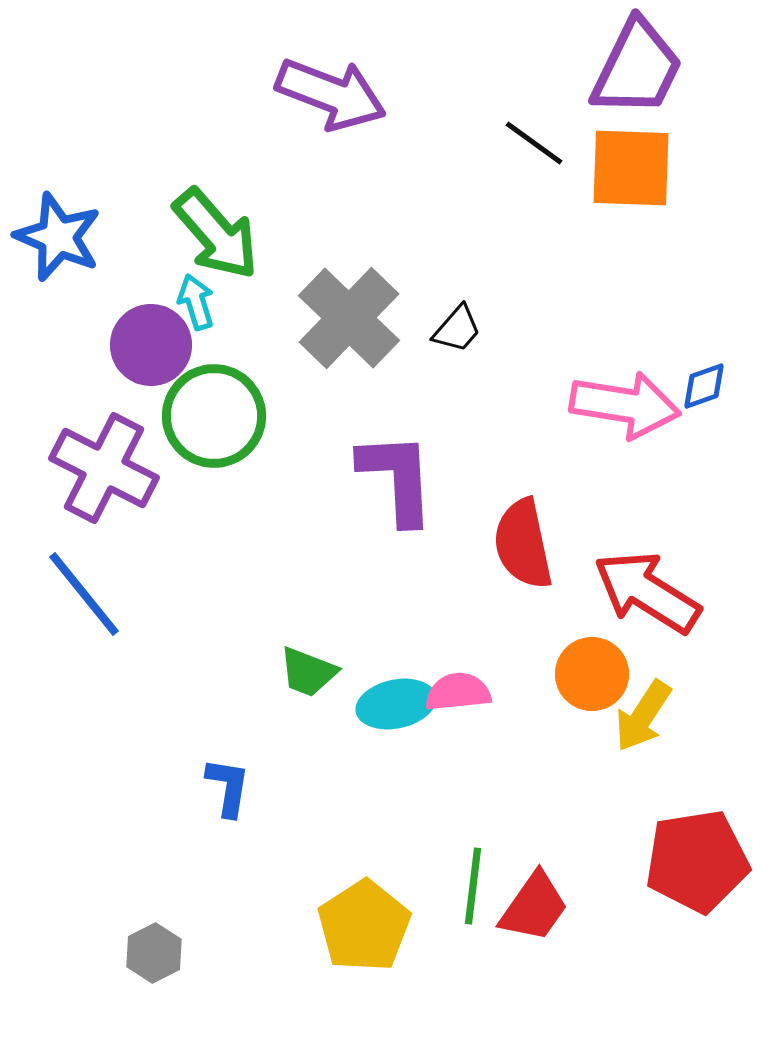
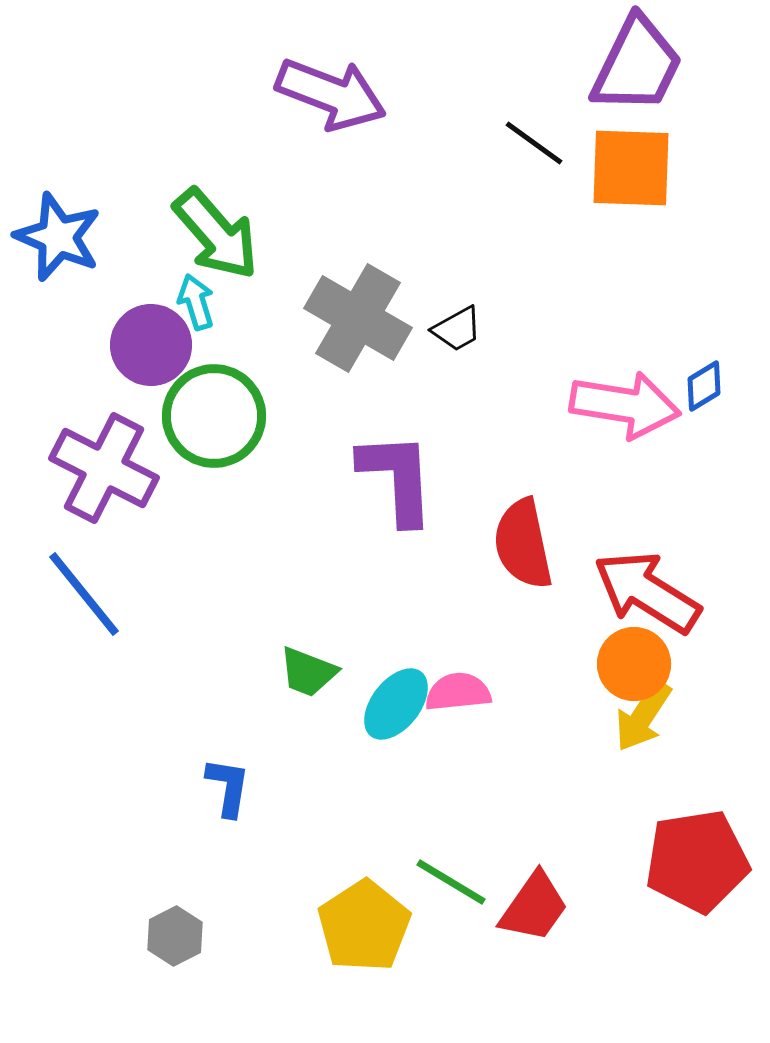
purple trapezoid: moved 3 px up
gray cross: moved 9 px right; rotated 14 degrees counterclockwise
black trapezoid: rotated 20 degrees clockwise
blue diamond: rotated 12 degrees counterclockwise
orange circle: moved 42 px right, 10 px up
cyan ellipse: rotated 40 degrees counterclockwise
green line: moved 22 px left, 4 px up; rotated 66 degrees counterclockwise
gray hexagon: moved 21 px right, 17 px up
